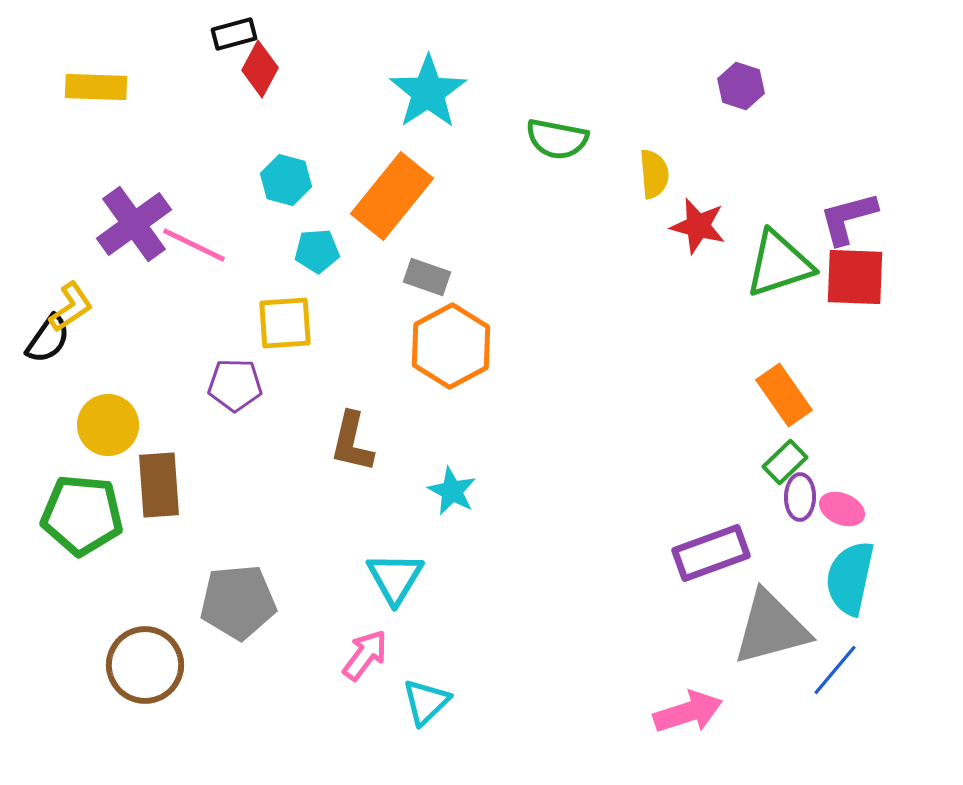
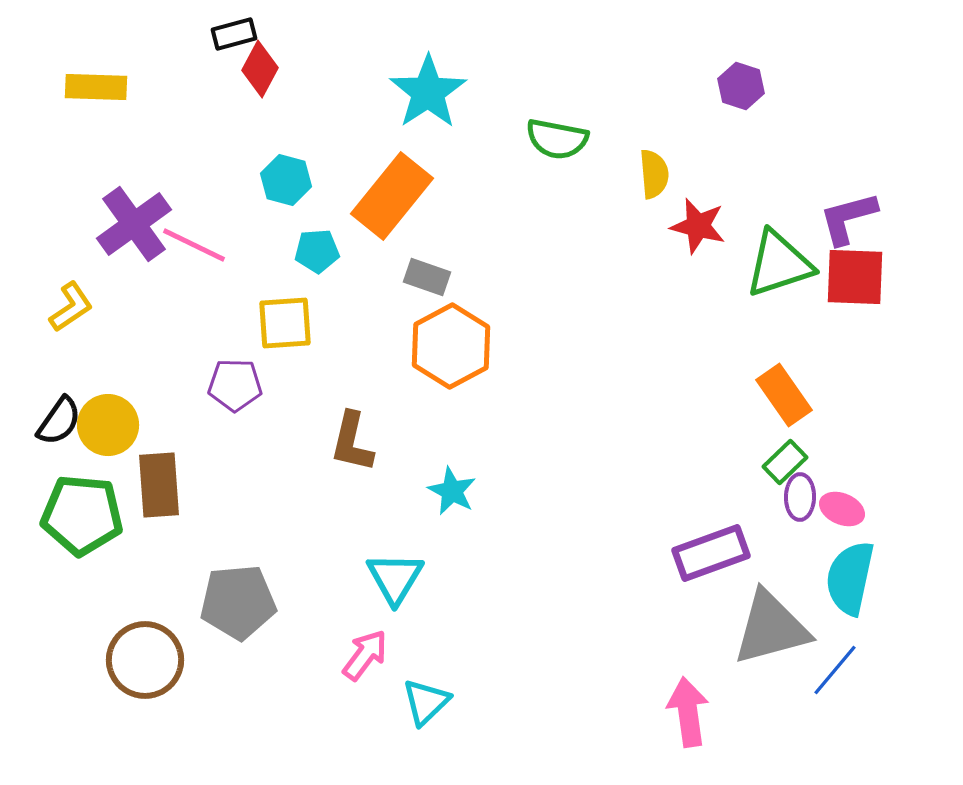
black semicircle at (48, 339): moved 11 px right, 82 px down
brown circle at (145, 665): moved 5 px up
pink arrow at (688, 712): rotated 80 degrees counterclockwise
